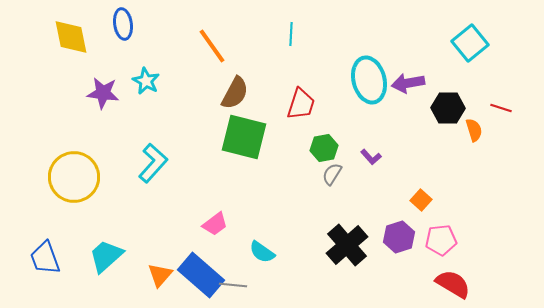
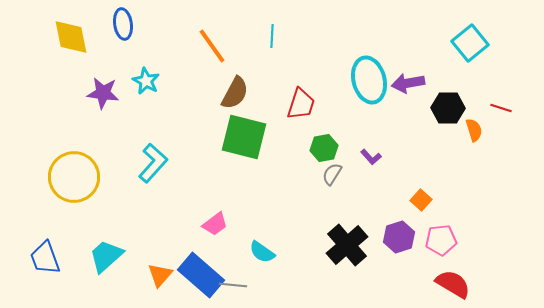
cyan line: moved 19 px left, 2 px down
